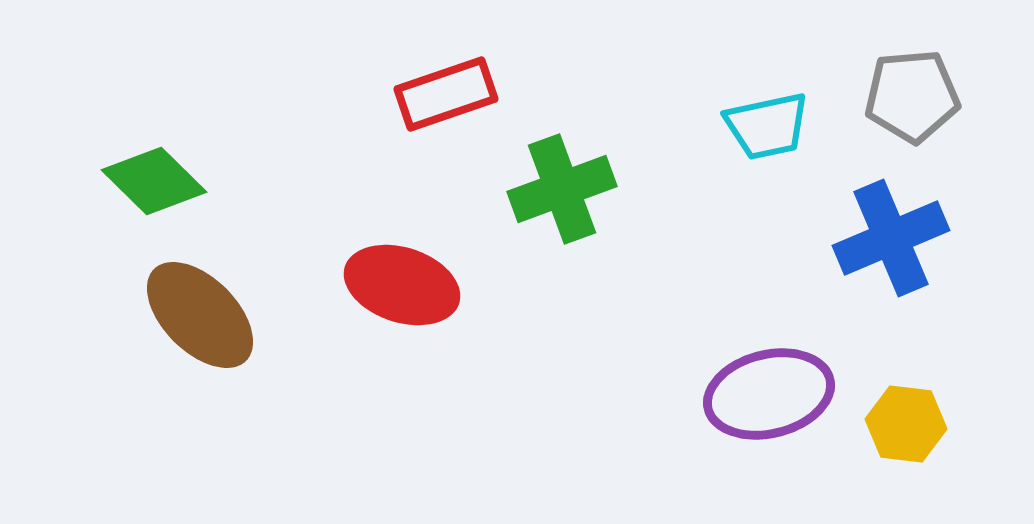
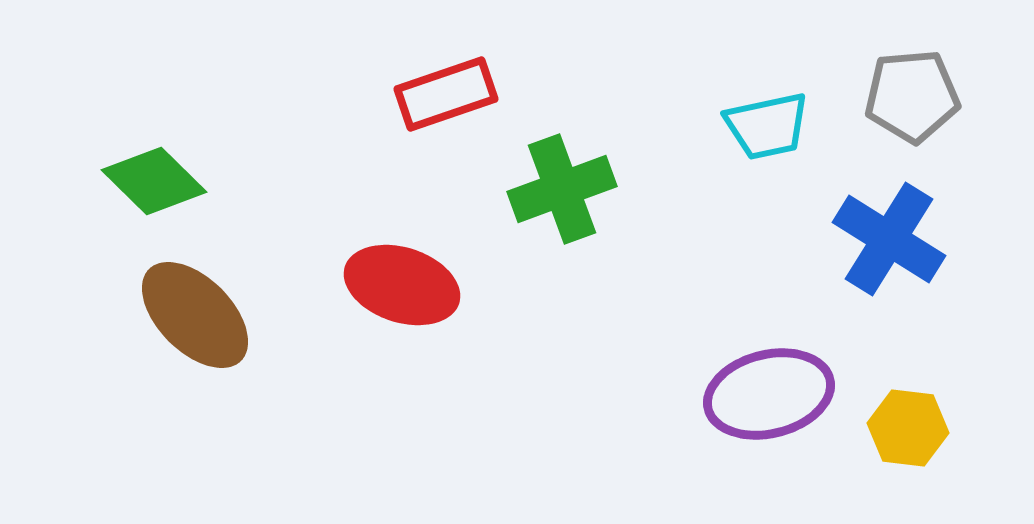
blue cross: moved 2 px left, 1 px down; rotated 35 degrees counterclockwise
brown ellipse: moved 5 px left
yellow hexagon: moved 2 px right, 4 px down
